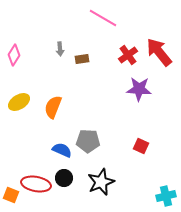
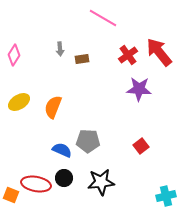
red square: rotated 28 degrees clockwise
black star: rotated 16 degrees clockwise
